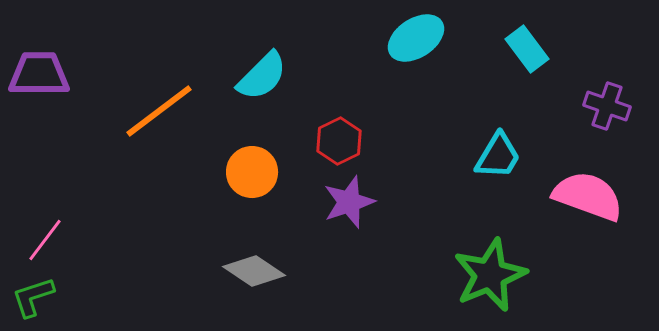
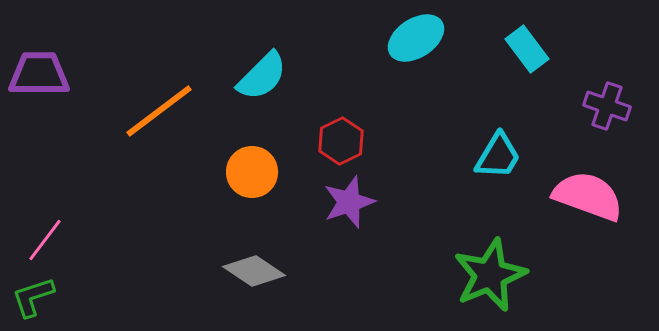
red hexagon: moved 2 px right
